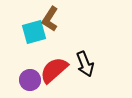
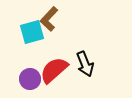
brown L-shape: moved 1 px left; rotated 10 degrees clockwise
cyan square: moved 2 px left
purple circle: moved 1 px up
